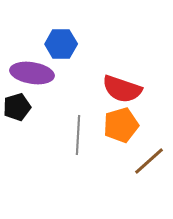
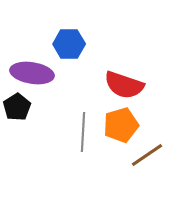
blue hexagon: moved 8 px right
red semicircle: moved 2 px right, 4 px up
black pentagon: rotated 16 degrees counterclockwise
gray line: moved 5 px right, 3 px up
brown line: moved 2 px left, 6 px up; rotated 8 degrees clockwise
